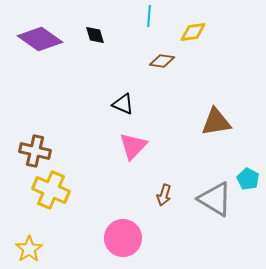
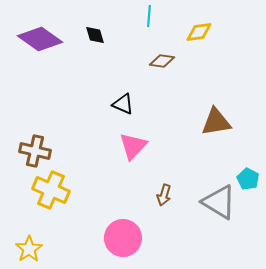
yellow diamond: moved 6 px right
gray triangle: moved 4 px right, 3 px down
